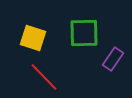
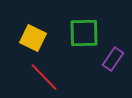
yellow square: rotated 8 degrees clockwise
